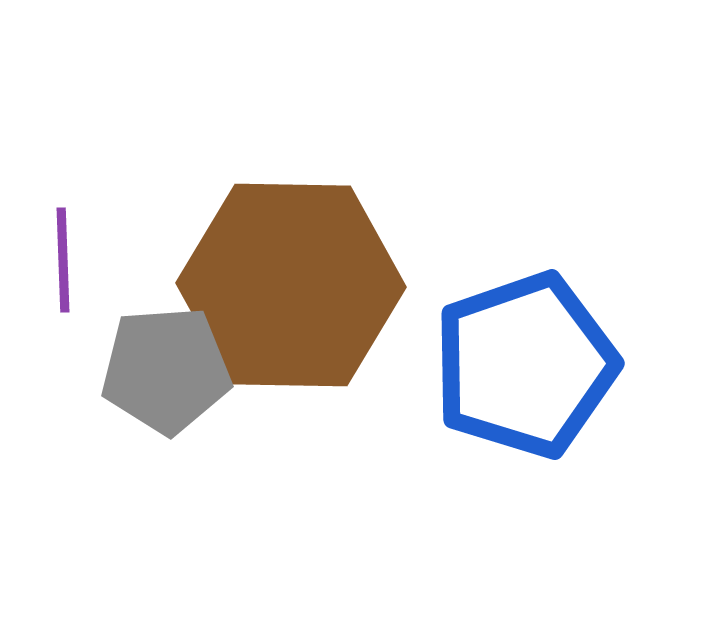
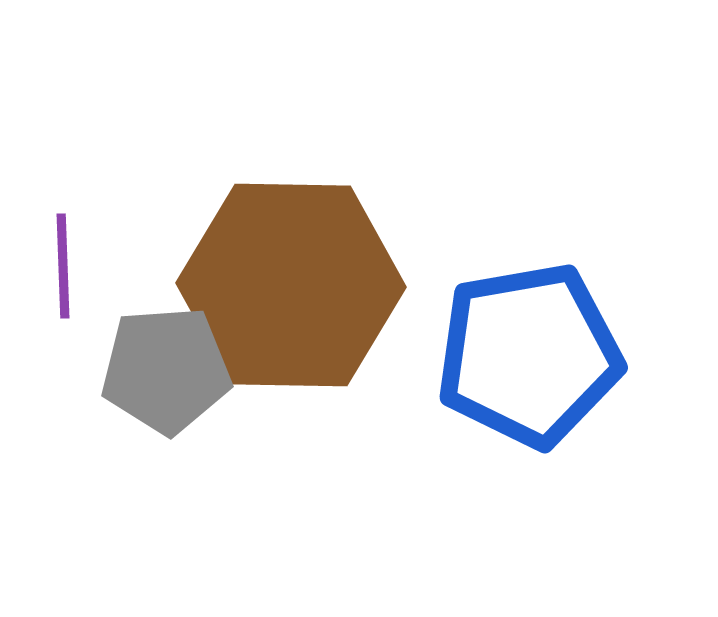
purple line: moved 6 px down
blue pentagon: moved 4 px right, 10 px up; rotated 9 degrees clockwise
